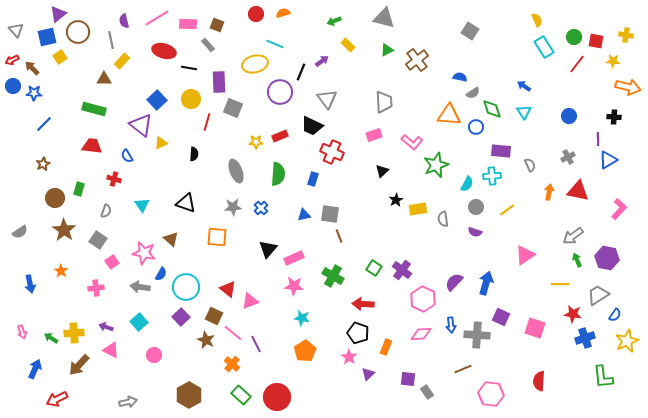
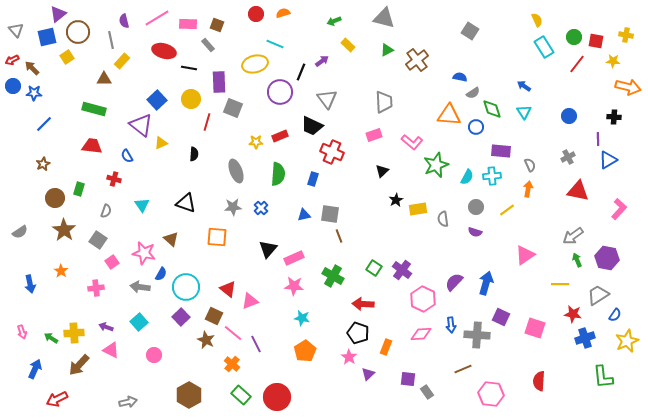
yellow square at (60, 57): moved 7 px right
cyan semicircle at (467, 184): moved 7 px up
orange arrow at (549, 192): moved 21 px left, 3 px up
